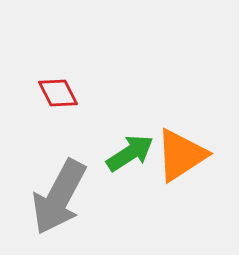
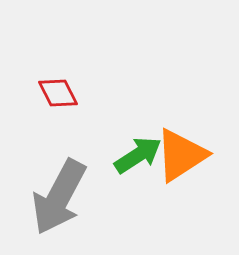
green arrow: moved 8 px right, 2 px down
